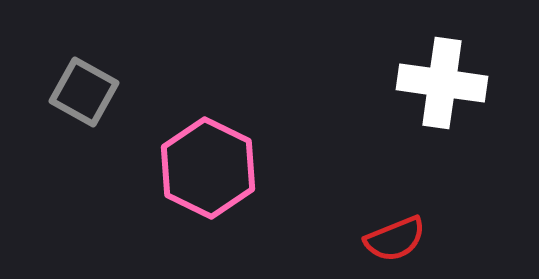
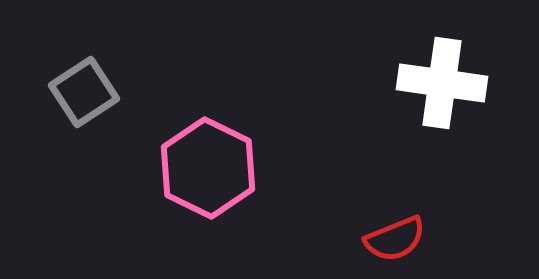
gray square: rotated 28 degrees clockwise
